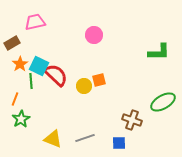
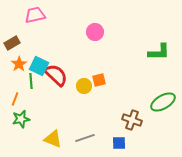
pink trapezoid: moved 7 px up
pink circle: moved 1 px right, 3 px up
orange star: moved 1 px left
green star: rotated 18 degrees clockwise
